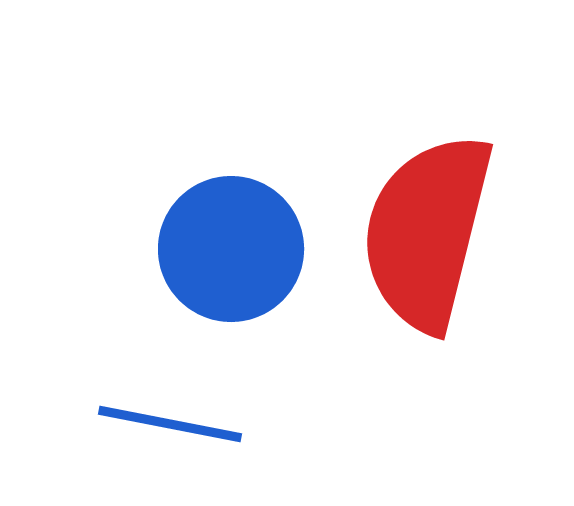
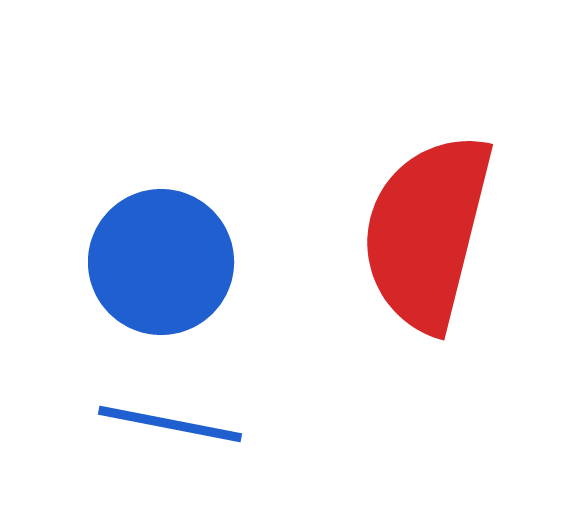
blue circle: moved 70 px left, 13 px down
